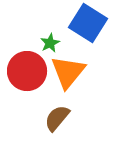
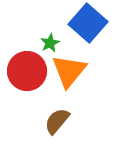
blue square: rotated 9 degrees clockwise
orange triangle: moved 1 px right, 1 px up
brown semicircle: moved 3 px down
